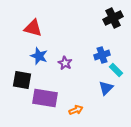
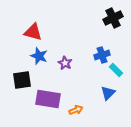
red triangle: moved 4 px down
black square: rotated 18 degrees counterclockwise
blue triangle: moved 2 px right, 5 px down
purple rectangle: moved 3 px right, 1 px down
